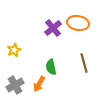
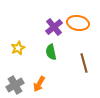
purple cross: moved 1 px right, 1 px up
yellow star: moved 4 px right, 2 px up
green semicircle: moved 15 px up
